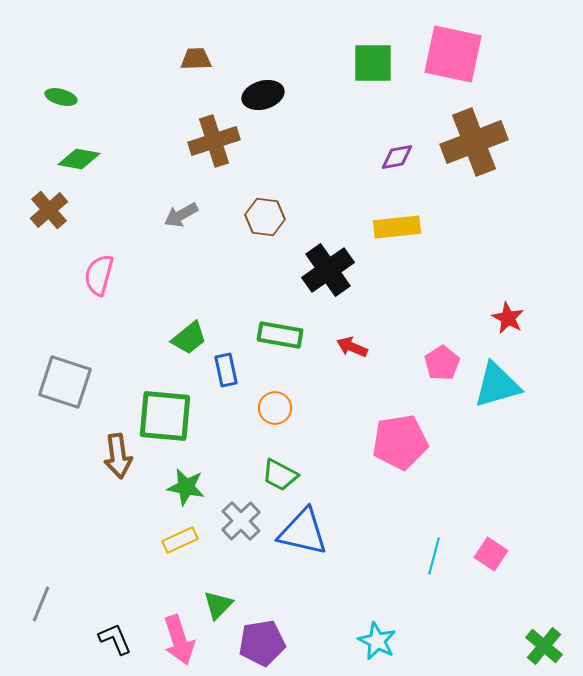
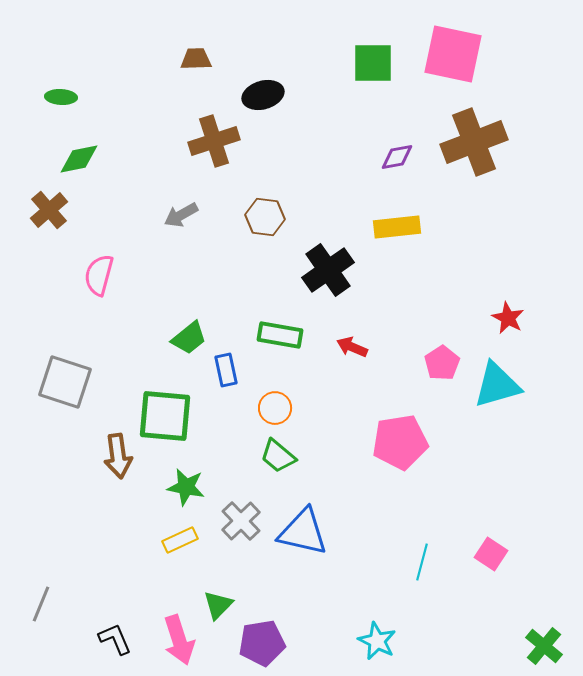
green ellipse at (61, 97): rotated 12 degrees counterclockwise
green diamond at (79, 159): rotated 21 degrees counterclockwise
green trapezoid at (280, 475): moved 2 px left, 19 px up; rotated 12 degrees clockwise
cyan line at (434, 556): moved 12 px left, 6 px down
